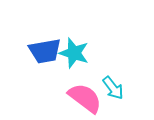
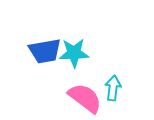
cyan star: rotated 20 degrees counterclockwise
cyan arrow: rotated 135 degrees counterclockwise
